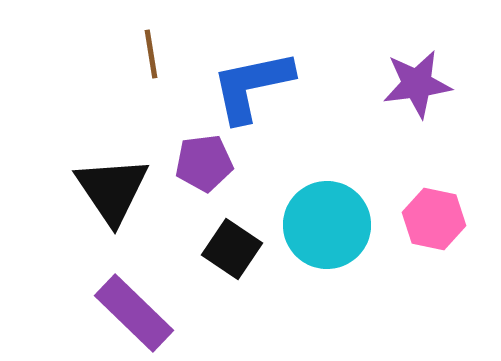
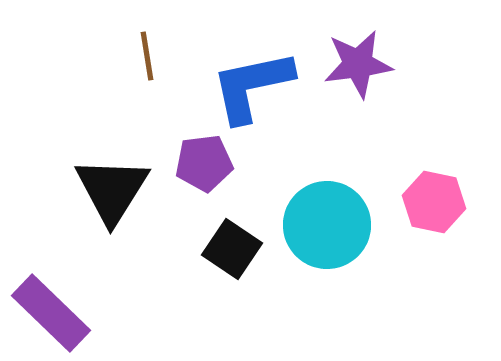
brown line: moved 4 px left, 2 px down
purple star: moved 59 px left, 20 px up
black triangle: rotated 6 degrees clockwise
pink hexagon: moved 17 px up
purple rectangle: moved 83 px left
